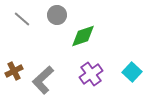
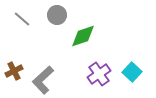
purple cross: moved 8 px right
